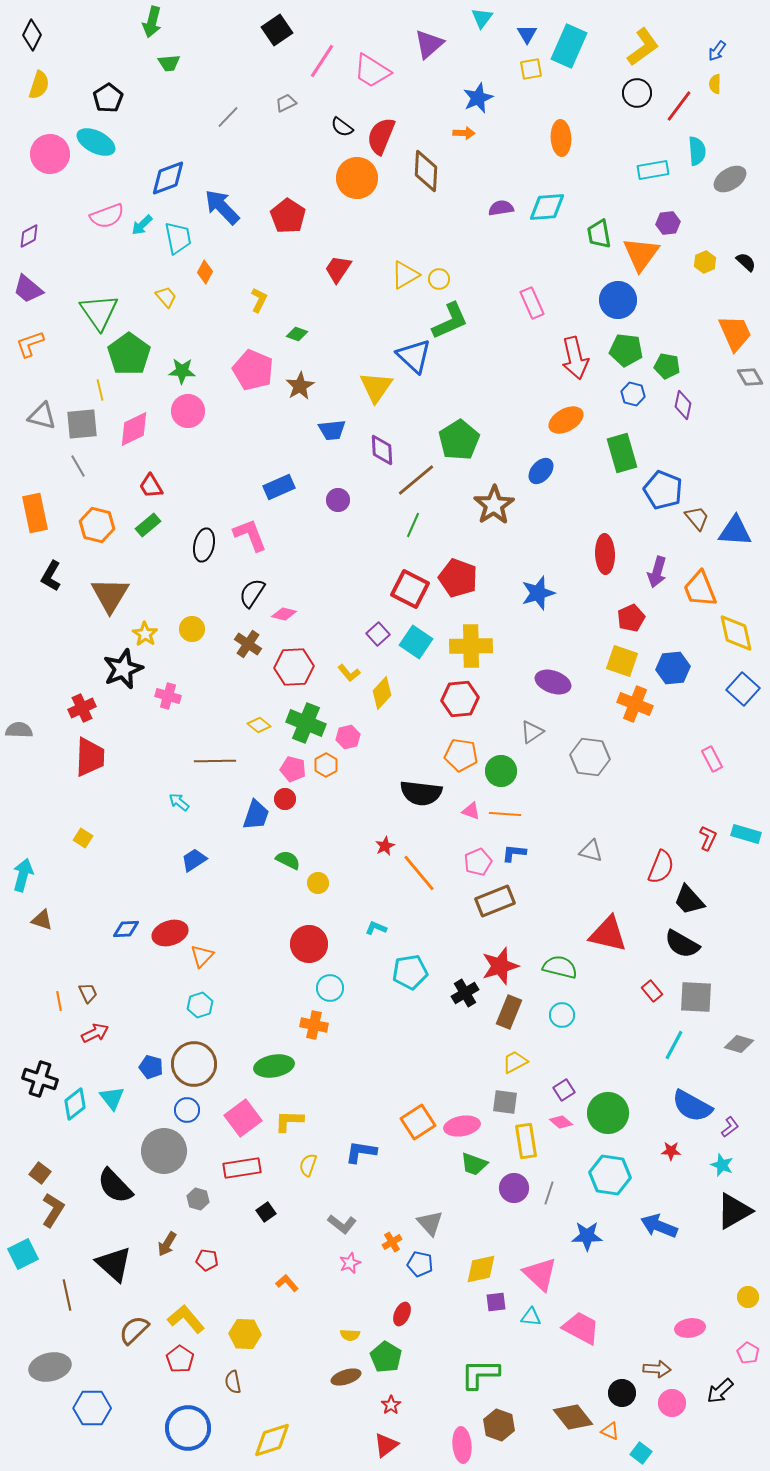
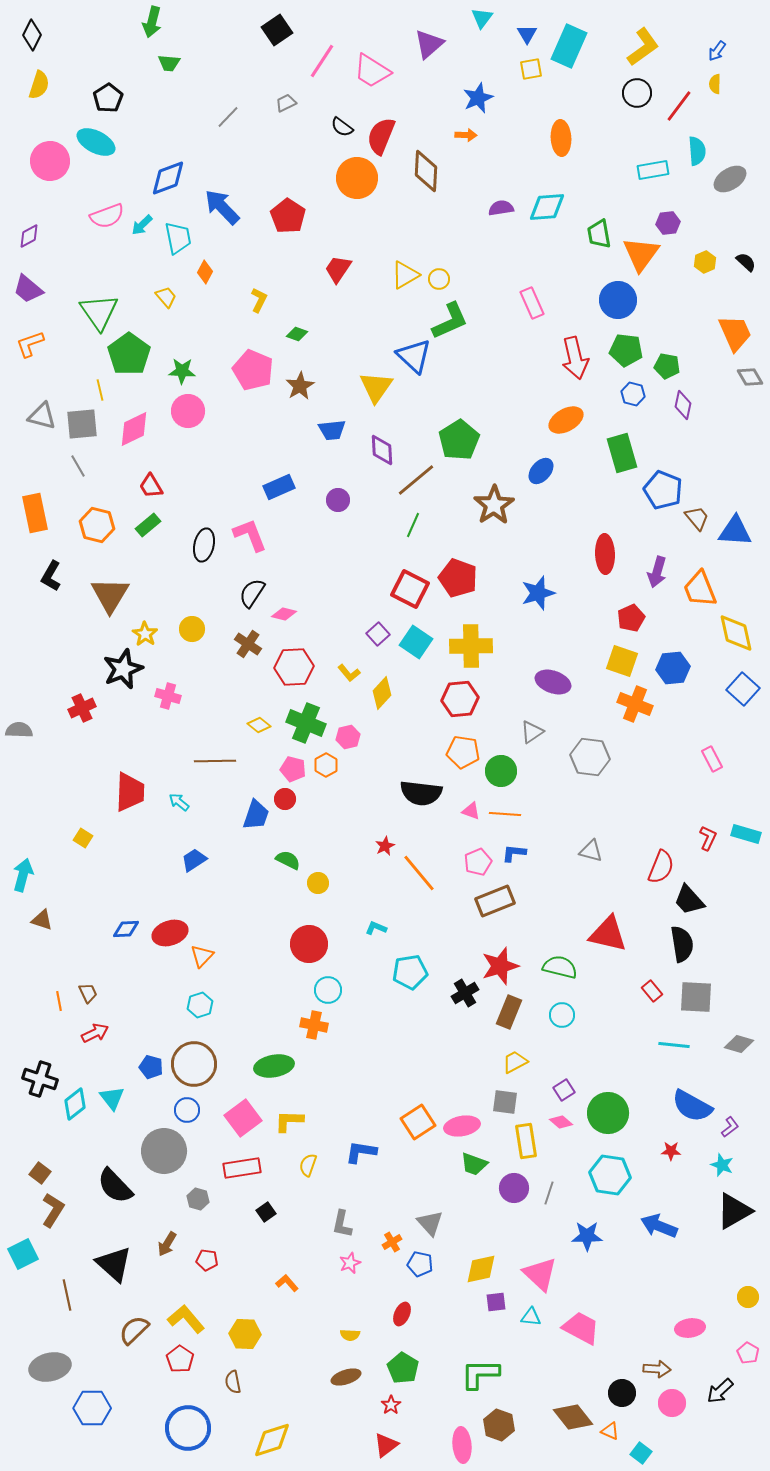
green trapezoid at (169, 63): rotated 10 degrees clockwise
orange arrow at (464, 133): moved 2 px right, 2 px down
pink circle at (50, 154): moved 7 px down
orange pentagon at (461, 755): moved 2 px right, 3 px up
red trapezoid at (90, 757): moved 40 px right, 35 px down
black semicircle at (682, 944): rotated 129 degrees counterclockwise
cyan circle at (330, 988): moved 2 px left, 2 px down
cyan line at (674, 1045): rotated 68 degrees clockwise
gray L-shape at (342, 1224): rotated 64 degrees clockwise
green pentagon at (386, 1357): moved 17 px right, 11 px down
